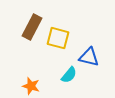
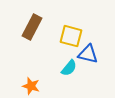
yellow square: moved 13 px right, 2 px up
blue triangle: moved 1 px left, 3 px up
cyan semicircle: moved 7 px up
